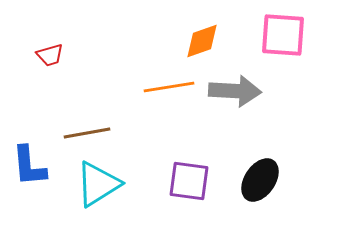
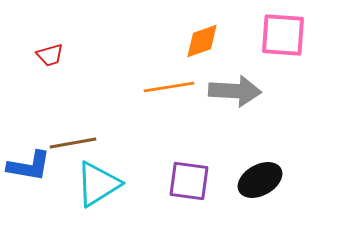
brown line: moved 14 px left, 10 px down
blue L-shape: rotated 75 degrees counterclockwise
black ellipse: rotated 27 degrees clockwise
